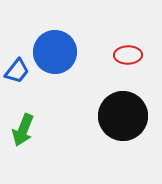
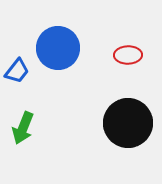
blue circle: moved 3 px right, 4 px up
black circle: moved 5 px right, 7 px down
green arrow: moved 2 px up
